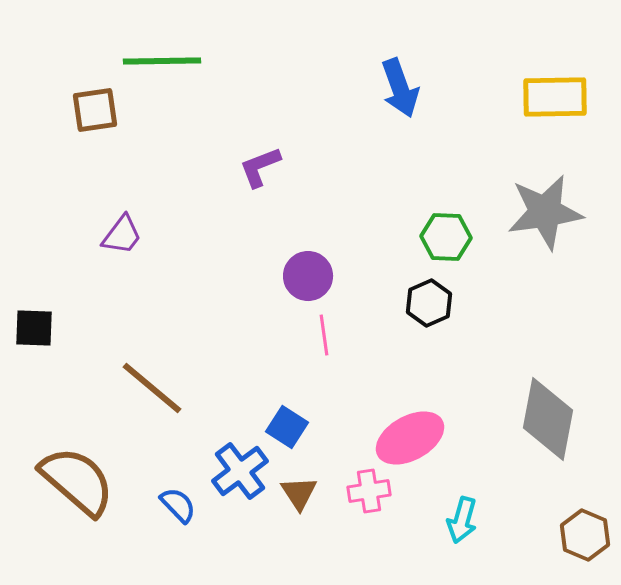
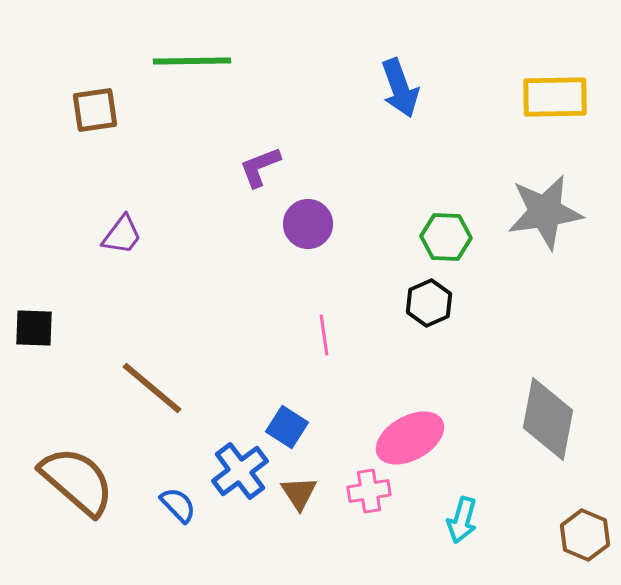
green line: moved 30 px right
purple circle: moved 52 px up
